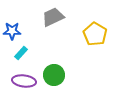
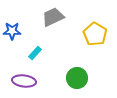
cyan rectangle: moved 14 px right
green circle: moved 23 px right, 3 px down
